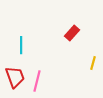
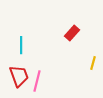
red trapezoid: moved 4 px right, 1 px up
